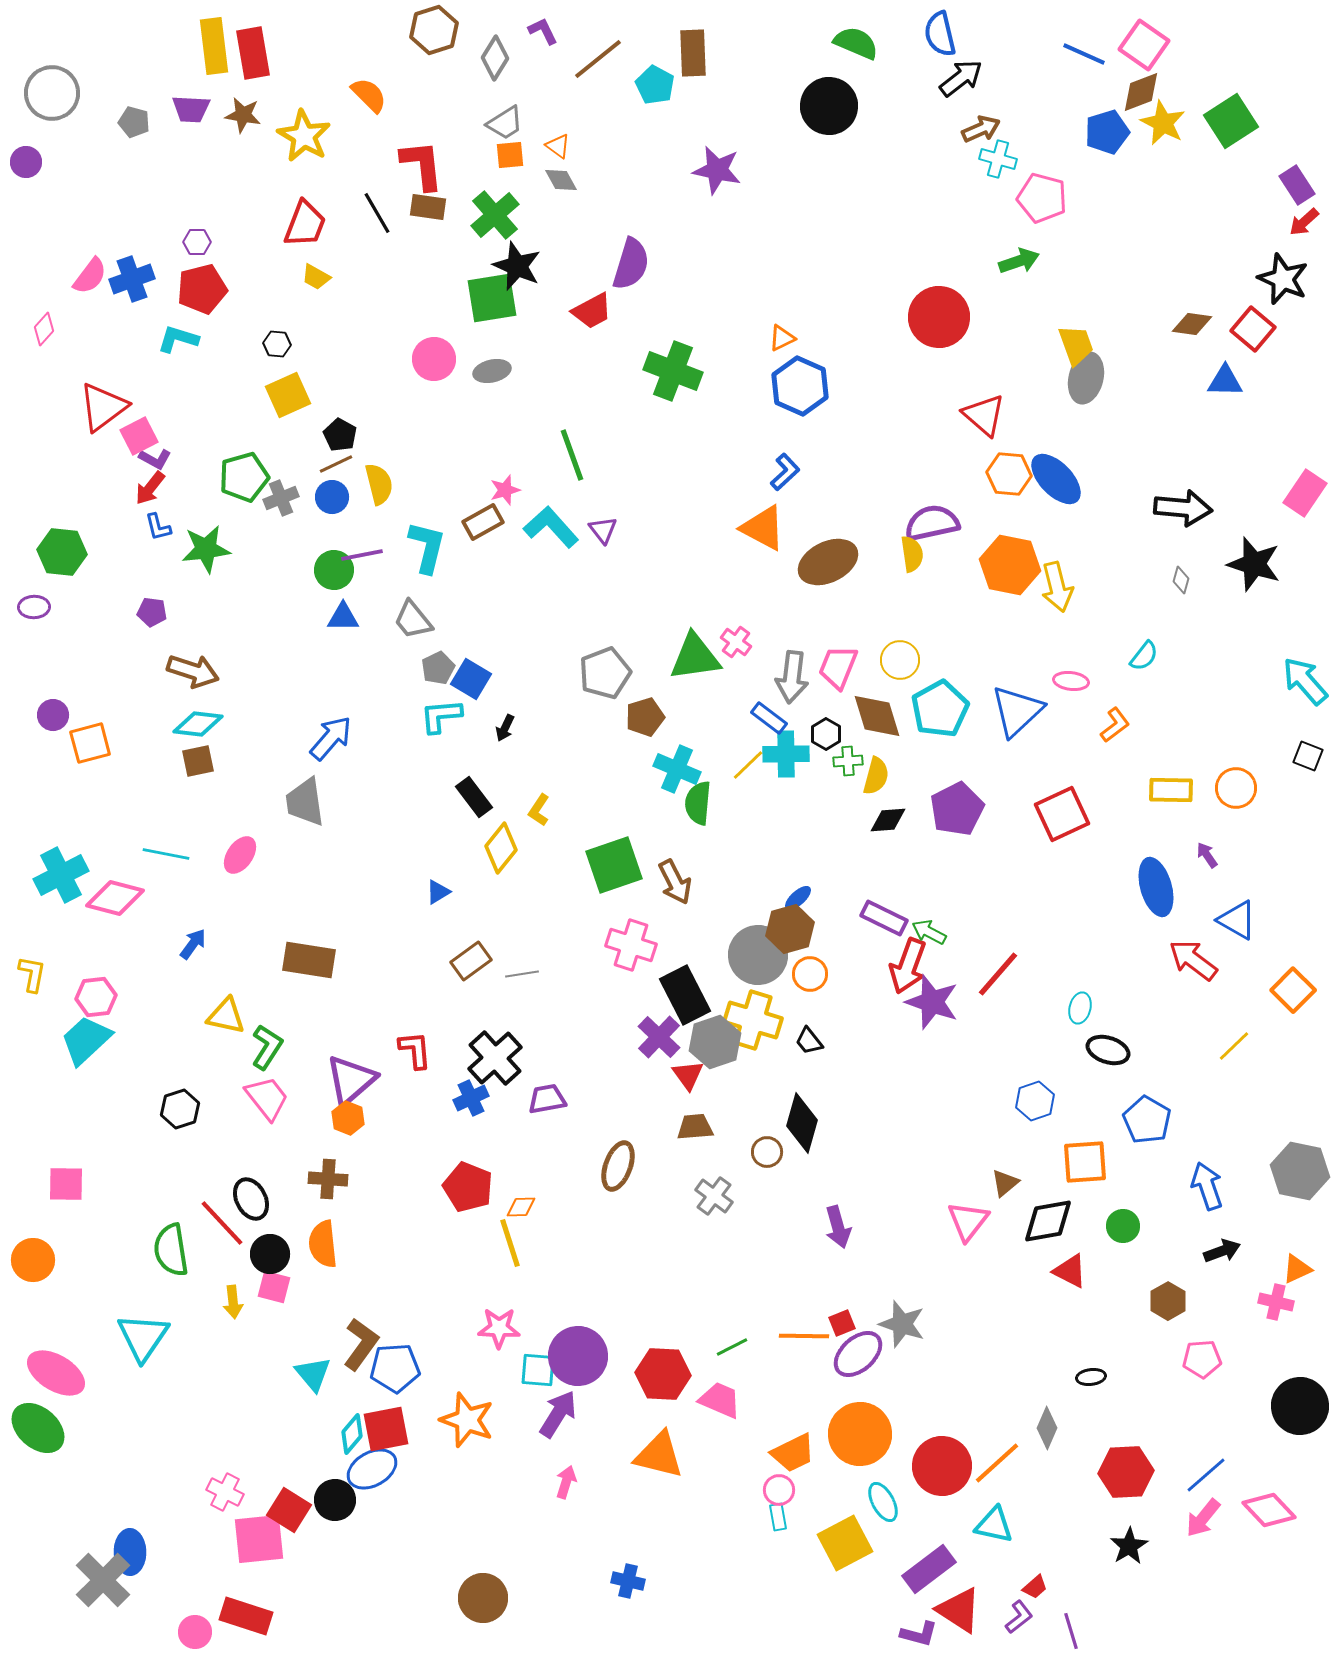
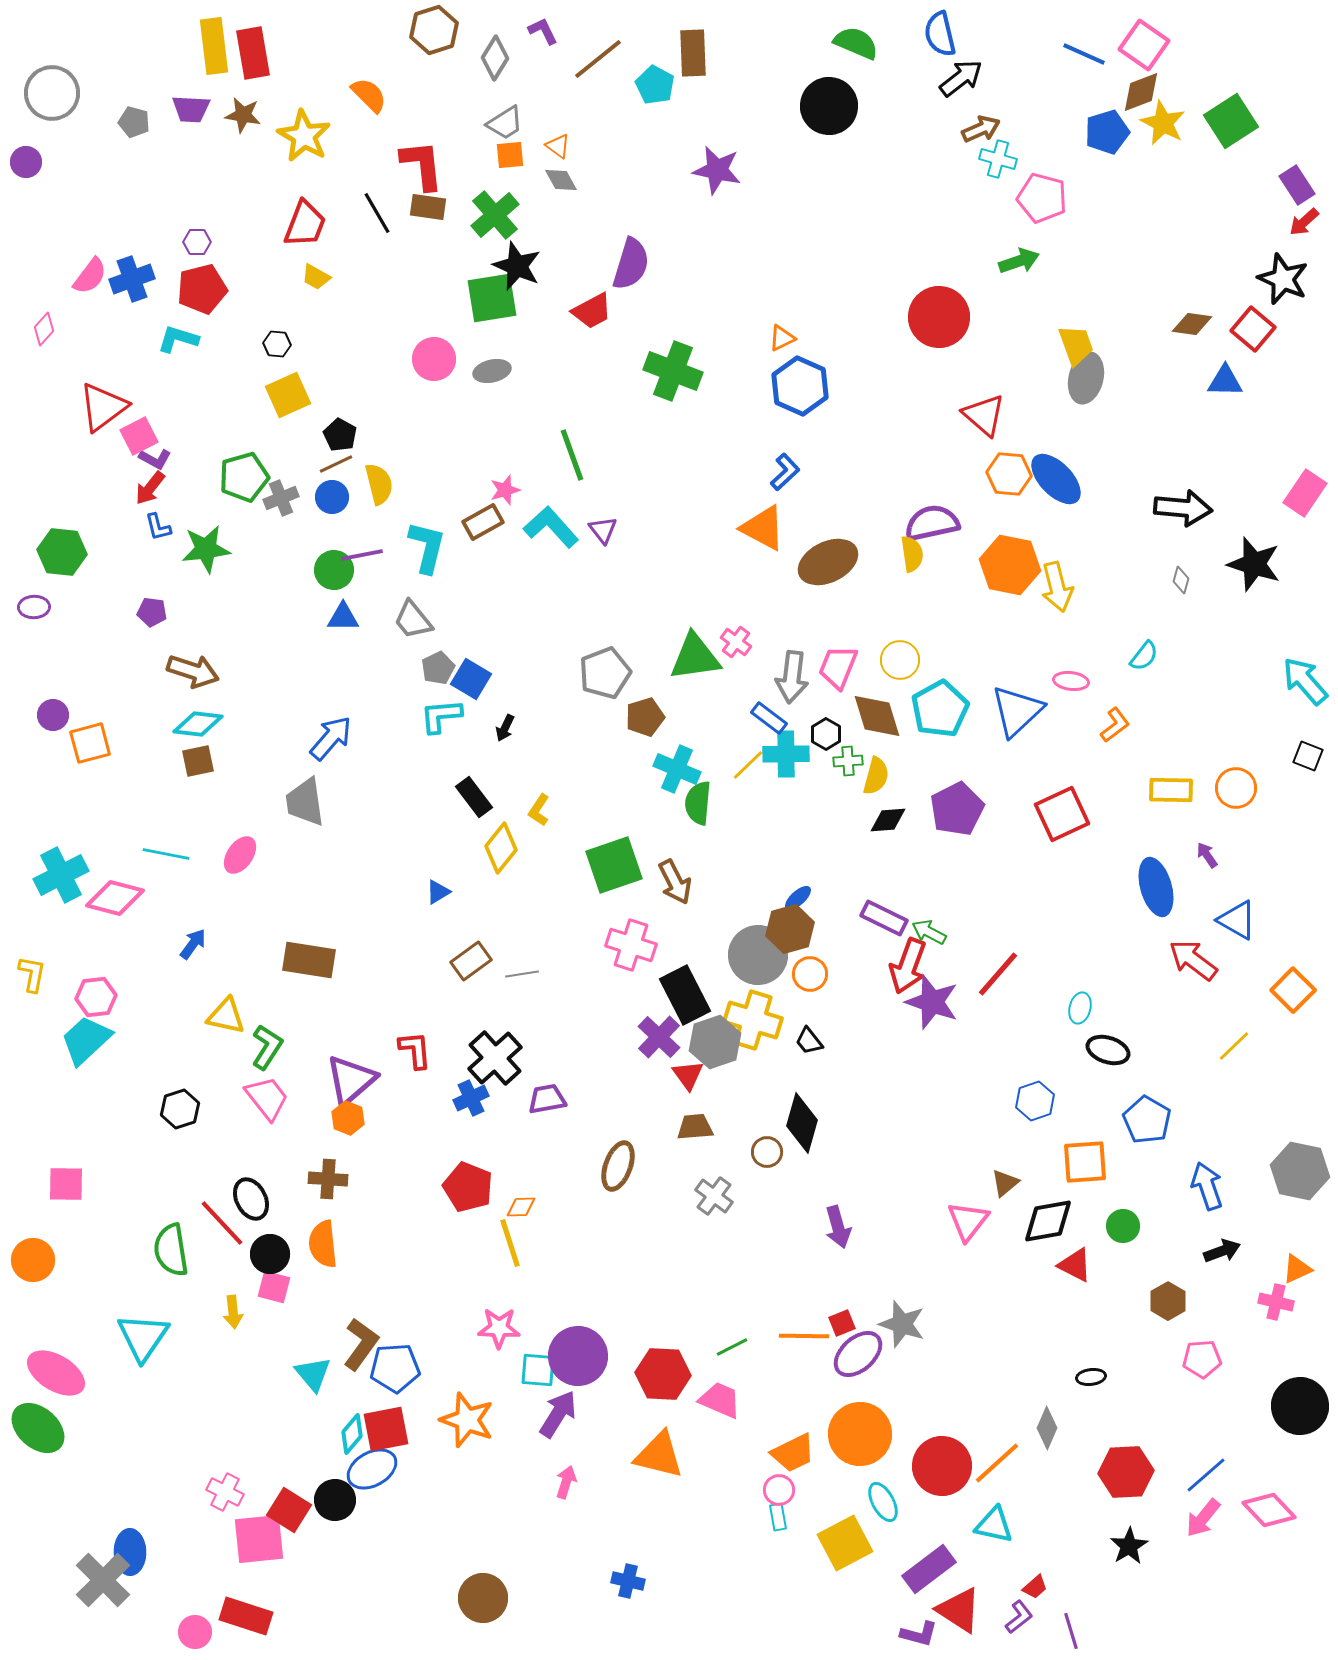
red triangle at (1070, 1271): moved 5 px right, 6 px up
yellow arrow at (233, 1302): moved 10 px down
